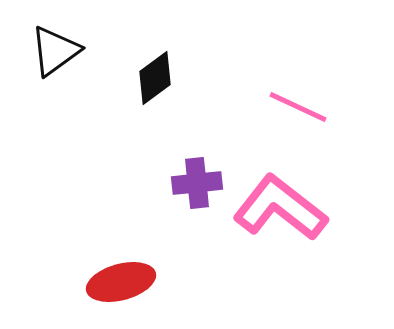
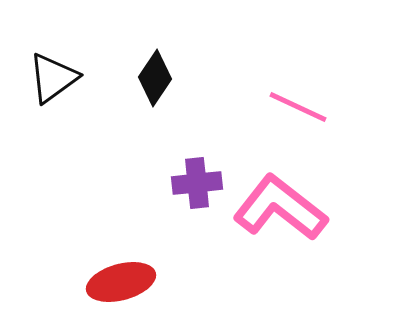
black triangle: moved 2 px left, 27 px down
black diamond: rotated 20 degrees counterclockwise
